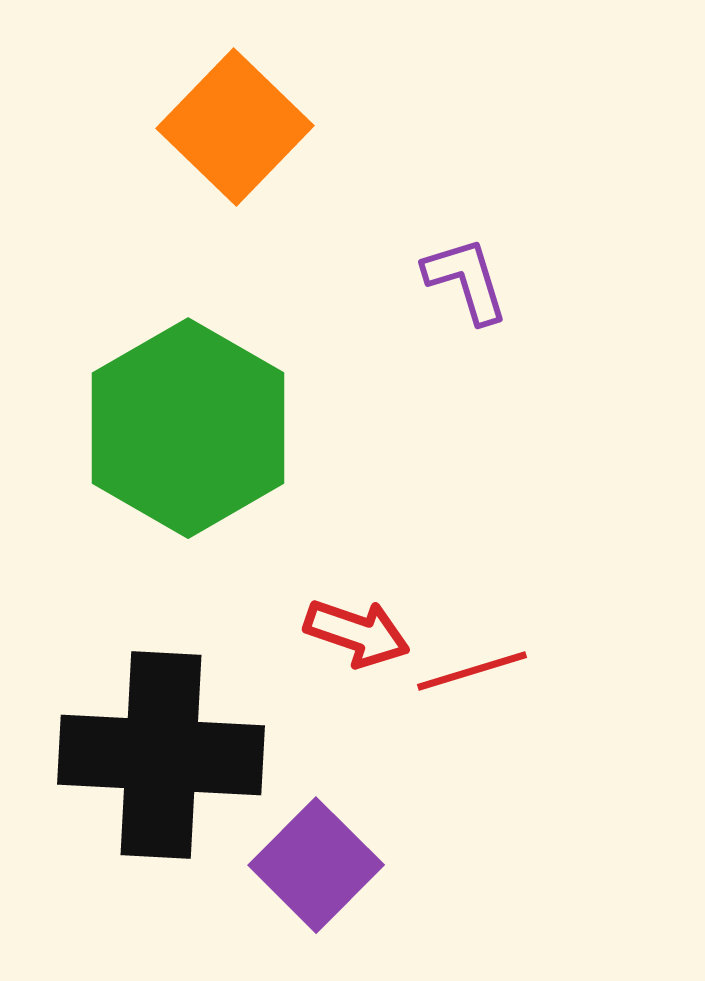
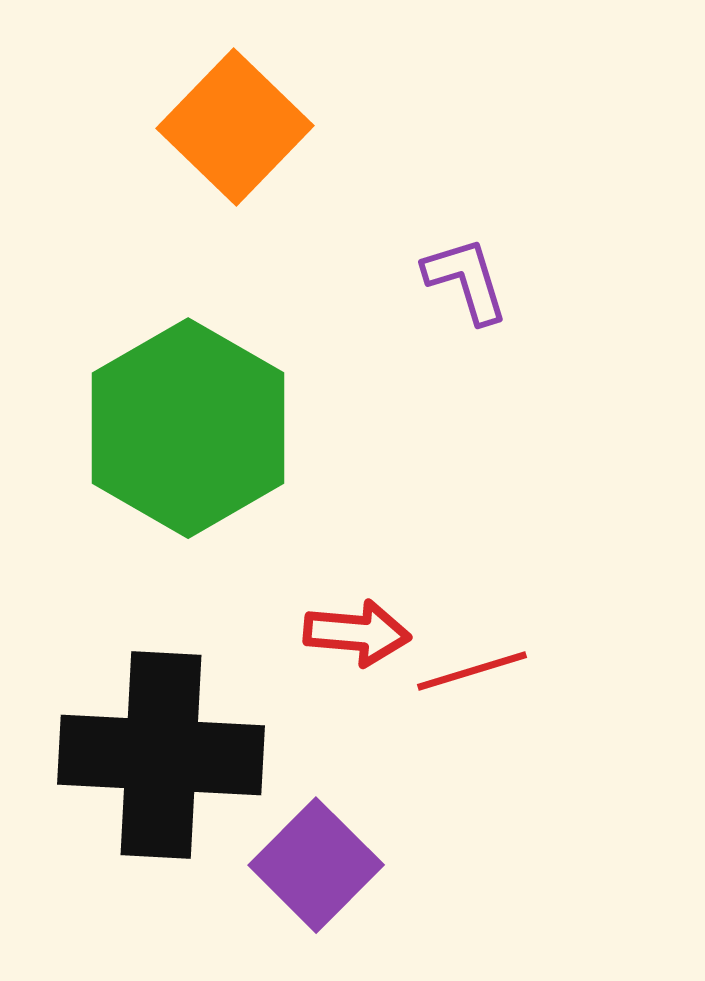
red arrow: rotated 14 degrees counterclockwise
